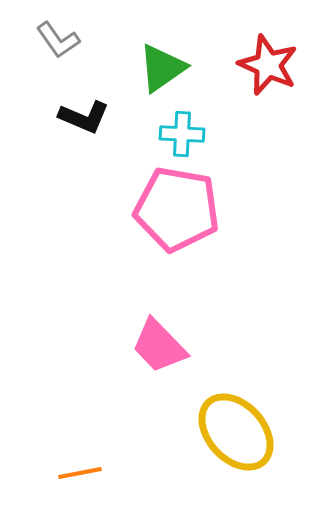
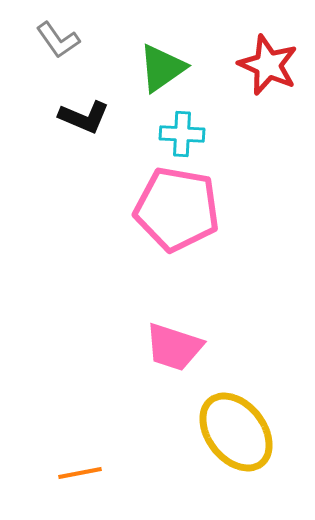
pink trapezoid: moved 15 px right, 1 px down; rotated 28 degrees counterclockwise
yellow ellipse: rotated 4 degrees clockwise
